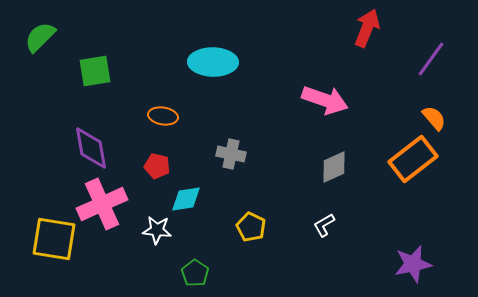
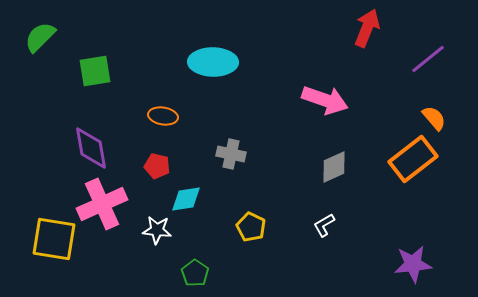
purple line: moved 3 px left; rotated 15 degrees clockwise
purple star: rotated 6 degrees clockwise
